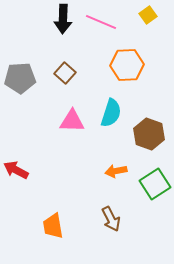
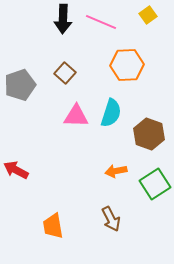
gray pentagon: moved 7 px down; rotated 16 degrees counterclockwise
pink triangle: moved 4 px right, 5 px up
